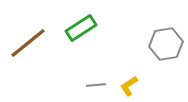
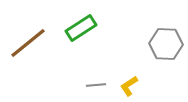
gray hexagon: rotated 12 degrees clockwise
